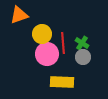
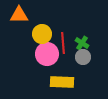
orange triangle: rotated 18 degrees clockwise
